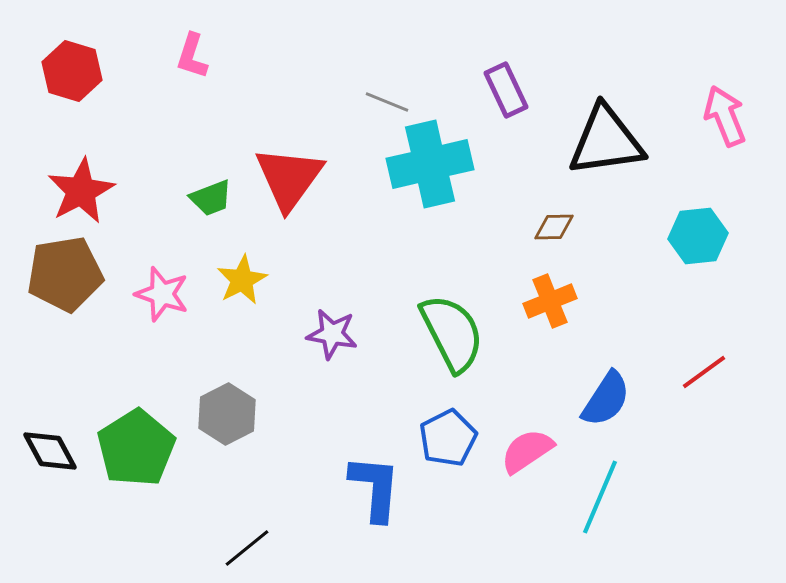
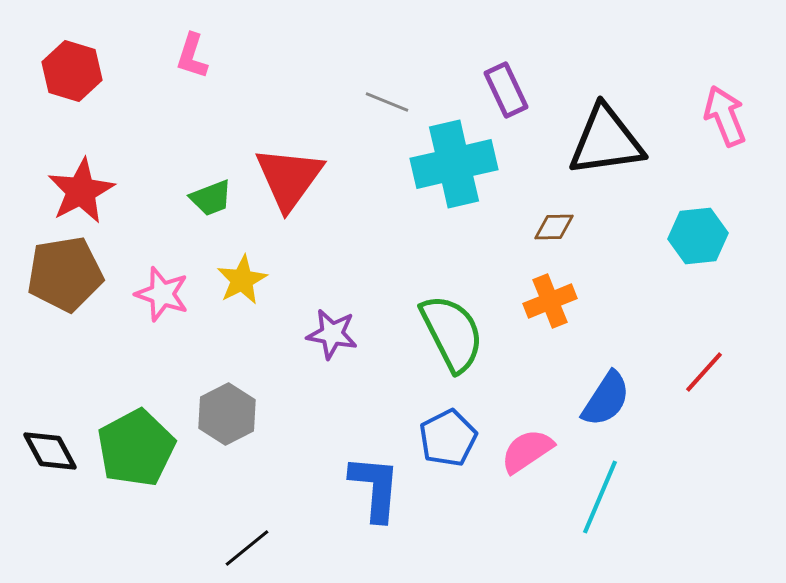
cyan cross: moved 24 px right
red line: rotated 12 degrees counterclockwise
green pentagon: rotated 4 degrees clockwise
